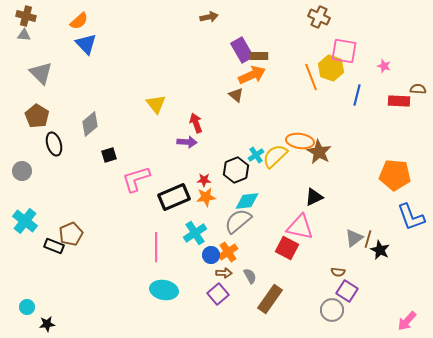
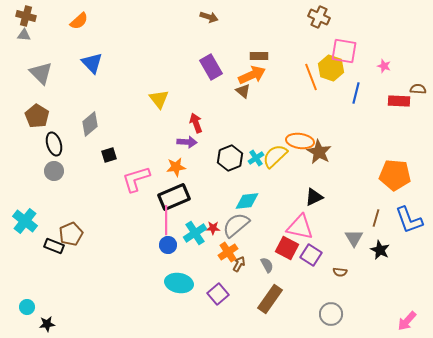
brown arrow at (209, 17): rotated 30 degrees clockwise
blue triangle at (86, 44): moved 6 px right, 19 px down
purple rectangle at (242, 50): moved 31 px left, 17 px down
brown triangle at (236, 95): moved 7 px right, 4 px up
blue line at (357, 95): moved 1 px left, 2 px up
yellow triangle at (156, 104): moved 3 px right, 5 px up
cyan cross at (256, 155): moved 3 px down
black hexagon at (236, 170): moved 6 px left, 12 px up
gray circle at (22, 171): moved 32 px right
red star at (204, 180): moved 9 px right, 48 px down
orange star at (206, 197): moved 30 px left, 30 px up
blue L-shape at (411, 217): moved 2 px left, 3 px down
gray semicircle at (238, 221): moved 2 px left, 4 px down
gray triangle at (354, 238): rotated 24 degrees counterclockwise
brown line at (368, 239): moved 8 px right, 21 px up
pink line at (156, 247): moved 10 px right, 27 px up
blue circle at (211, 255): moved 43 px left, 10 px up
brown semicircle at (338, 272): moved 2 px right
brown arrow at (224, 273): moved 15 px right, 9 px up; rotated 63 degrees counterclockwise
gray semicircle at (250, 276): moved 17 px right, 11 px up
cyan ellipse at (164, 290): moved 15 px right, 7 px up
purple square at (347, 291): moved 36 px left, 36 px up
gray circle at (332, 310): moved 1 px left, 4 px down
